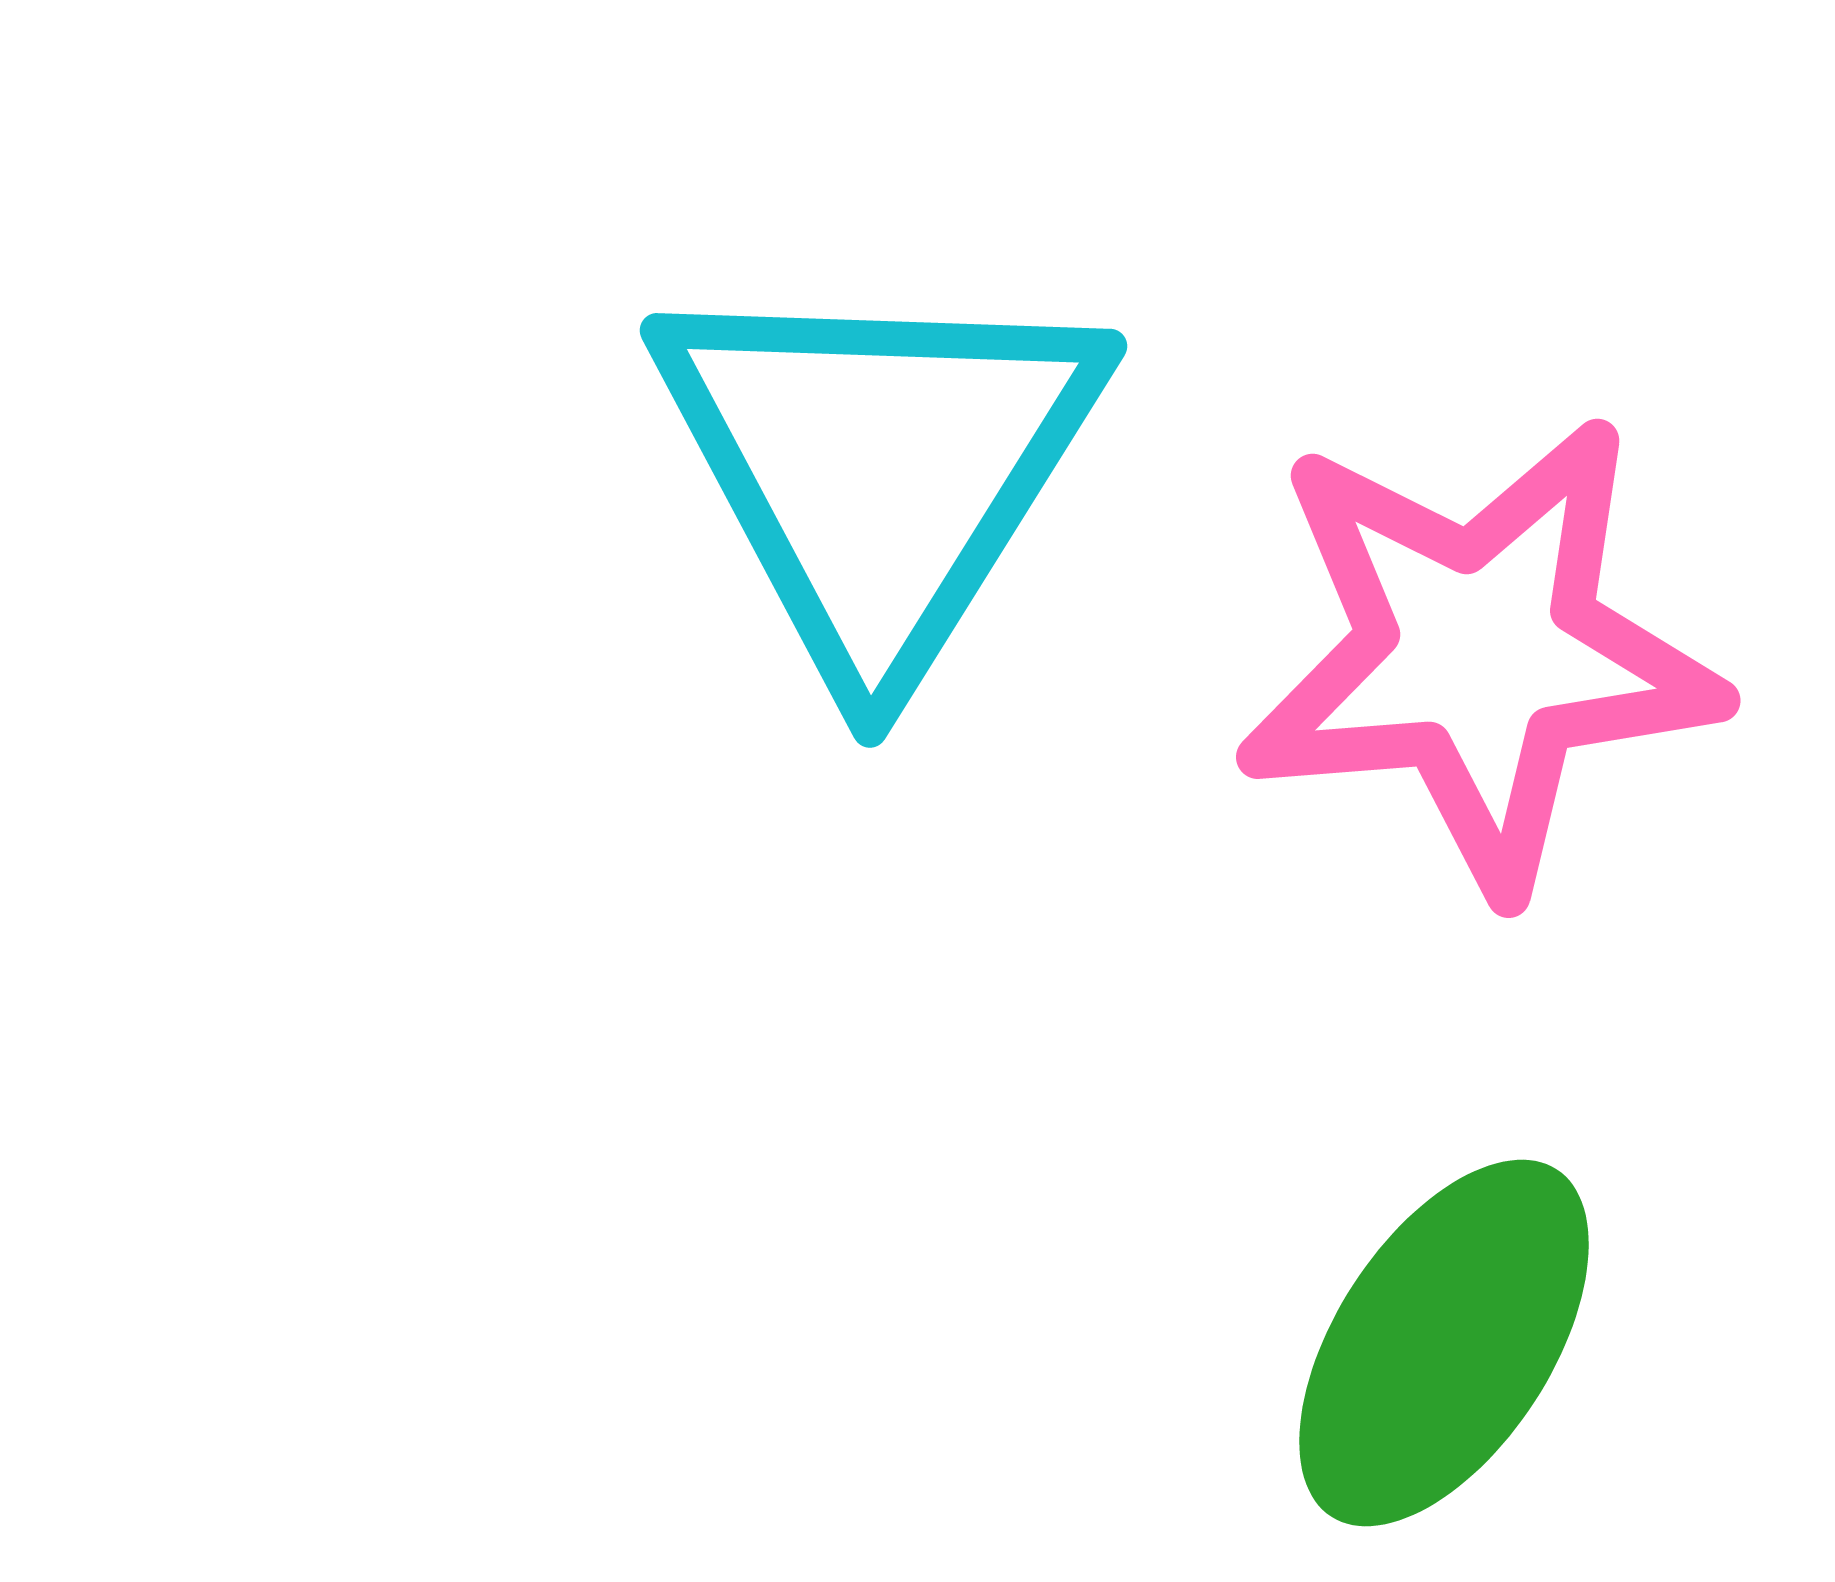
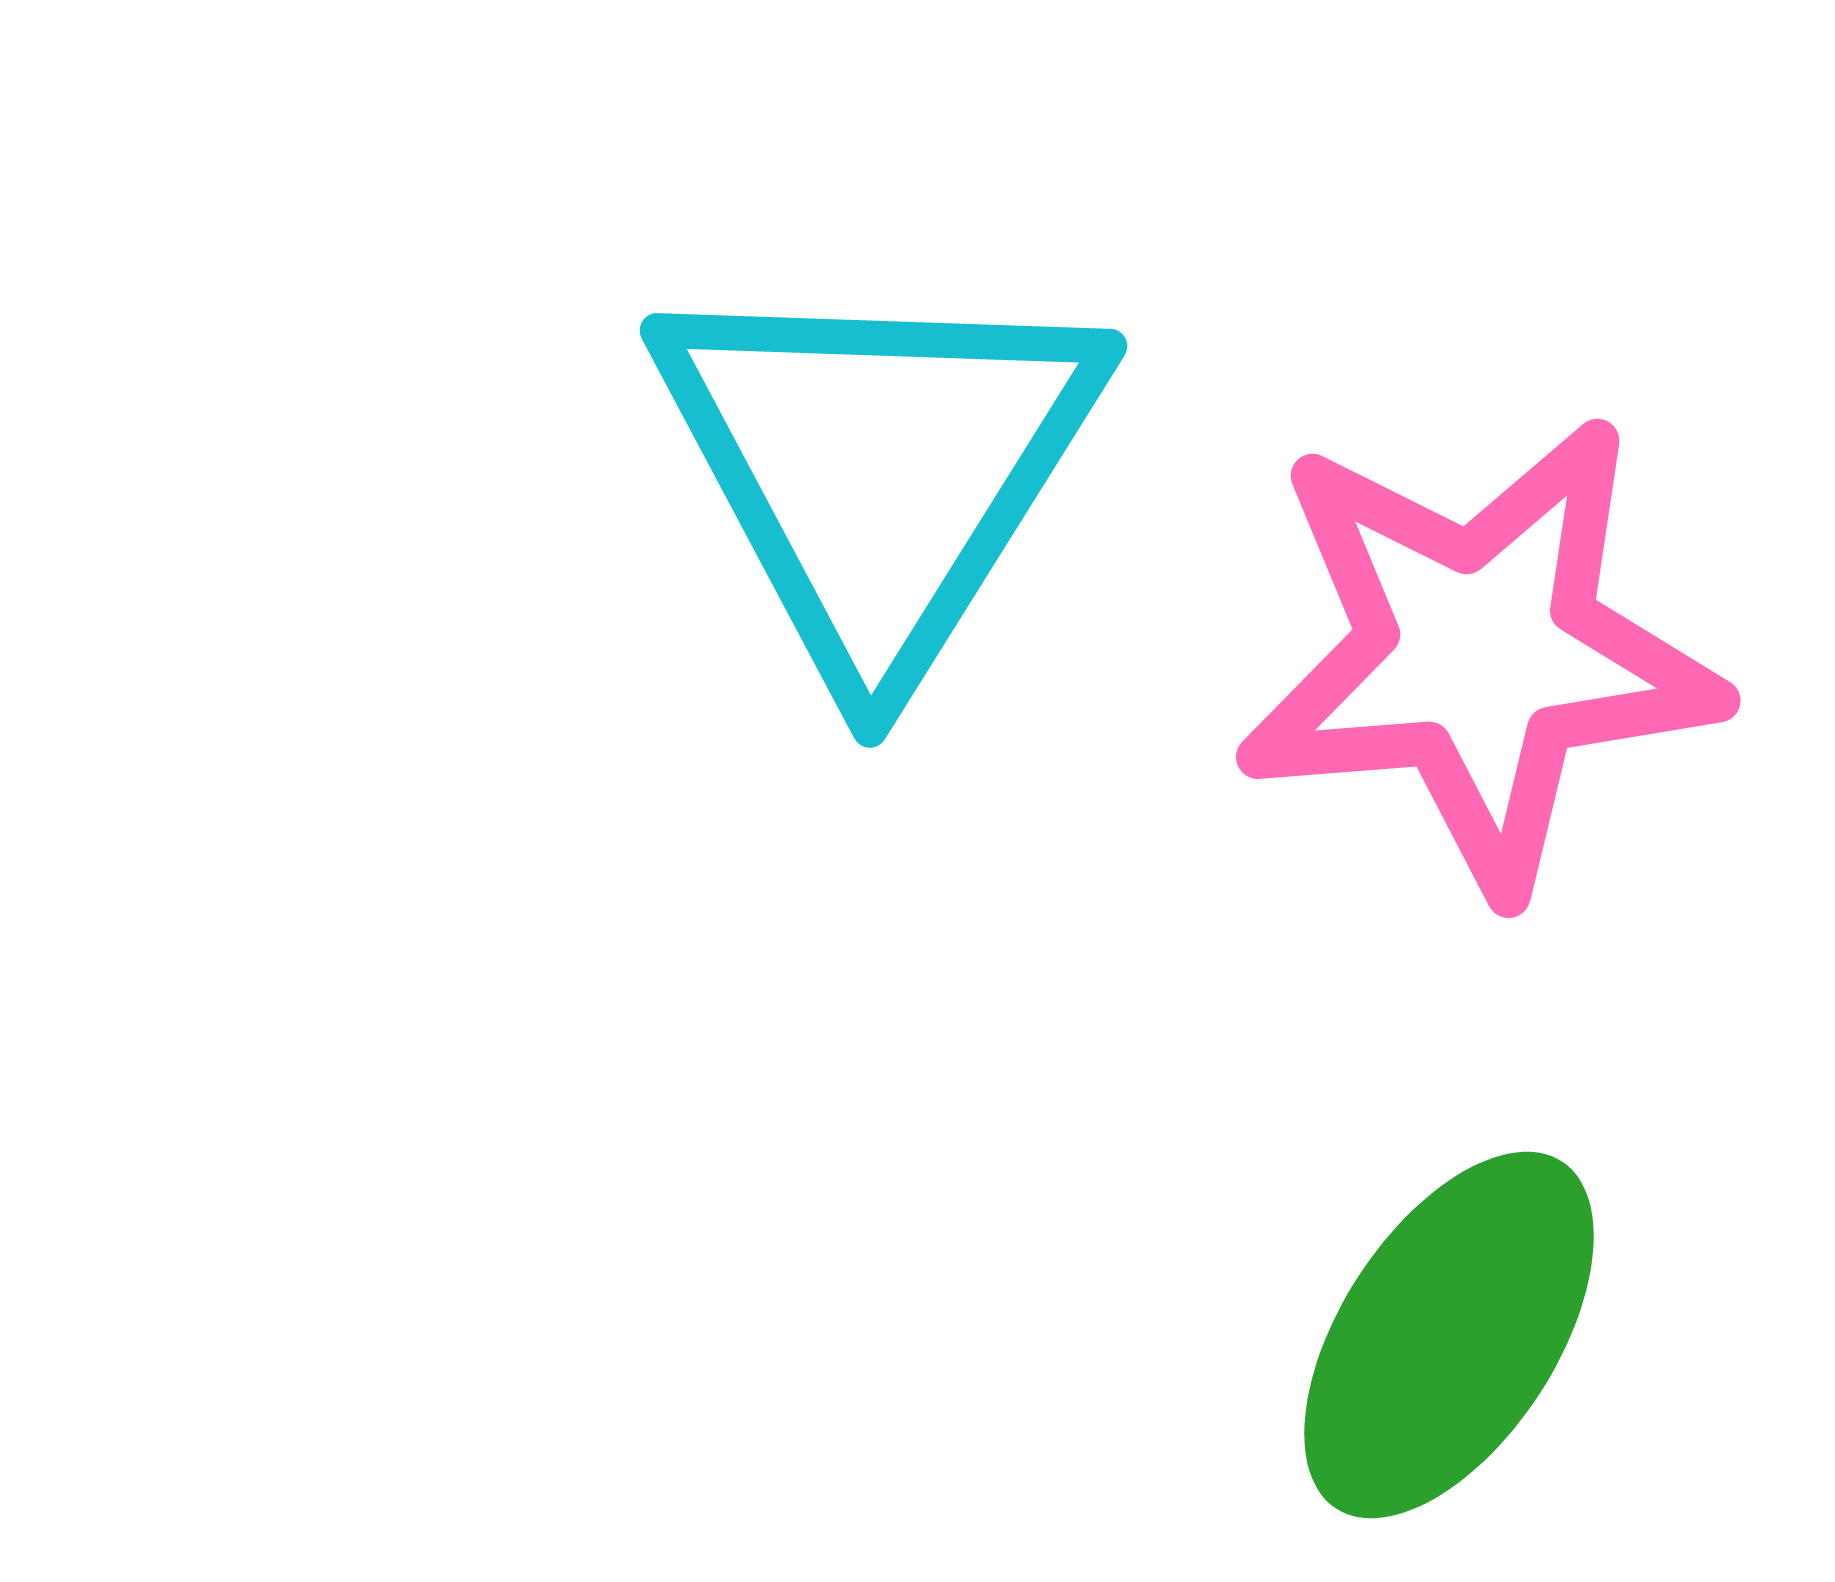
green ellipse: moved 5 px right, 8 px up
